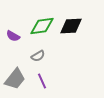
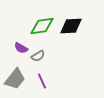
purple semicircle: moved 8 px right, 12 px down
